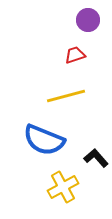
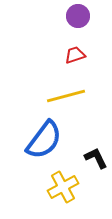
purple circle: moved 10 px left, 4 px up
blue semicircle: rotated 75 degrees counterclockwise
black L-shape: rotated 15 degrees clockwise
